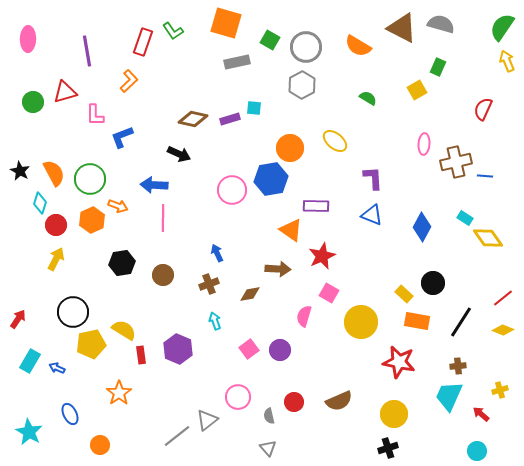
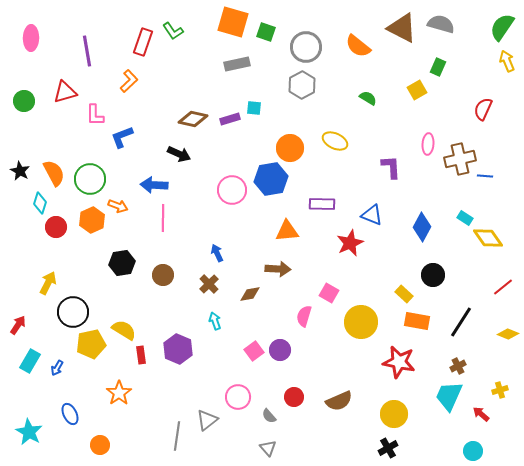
orange square at (226, 23): moved 7 px right, 1 px up
pink ellipse at (28, 39): moved 3 px right, 1 px up
green square at (270, 40): moved 4 px left, 8 px up; rotated 12 degrees counterclockwise
orange semicircle at (358, 46): rotated 8 degrees clockwise
gray rectangle at (237, 62): moved 2 px down
green circle at (33, 102): moved 9 px left, 1 px up
yellow ellipse at (335, 141): rotated 15 degrees counterclockwise
pink ellipse at (424, 144): moved 4 px right
brown cross at (456, 162): moved 4 px right, 3 px up
purple L-shape at (373, 178): moved 18 px right, 11 px up
purple rectangle at (316, 206): moved 6 px right, 2 px up
red circle at (56, 225): moved 2 px down
orange triangle at (291, 230): moved 4 px left, 1 px down; rotated 40 degrees counterclockwise
red star at (322, 256): moved 28 px right, 13 px up
yellow arrow at (56, 259): moved 8 px left, 24 px down
black circle at (433, 283): moved 8 px up
brown cross at (209, 284): rotated 24 degrees counterclockwise
red line at (503, 298): moved 11 px up
red arrow at (18, 319): moved 6 px down
yellow diamond at (503, 330): moved 5 px right, 4 px down
pink square at (249, 349): moved 5 px right, 2 px down
brown cross at (458, 366): rotated 21 degrees counterclockwise
blue arrow at (57, 368): rotated 84 degrees counterclockwise
red circle at (294, 402): moved 5 px up
gray semicircle at (269, 416): rotated 28 degrees counterclockwise
gray line at (177, 436): rotated 44 degrees counterclockwise
black cross at (388, 448): rotated 12 degrees counterclockwise
cyan circle at (477, 451): moved 4 px left
